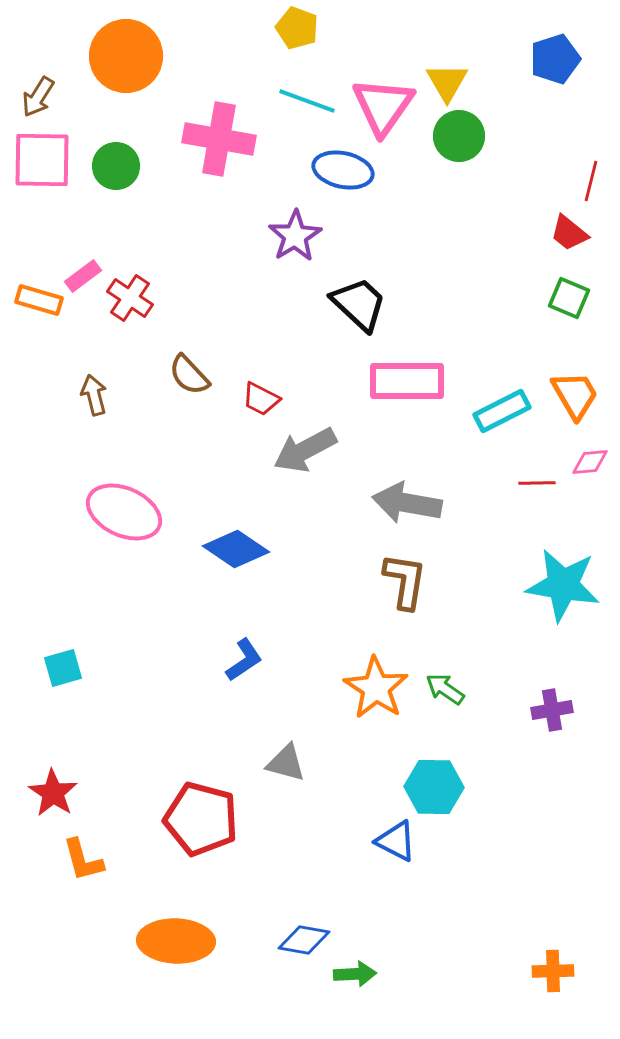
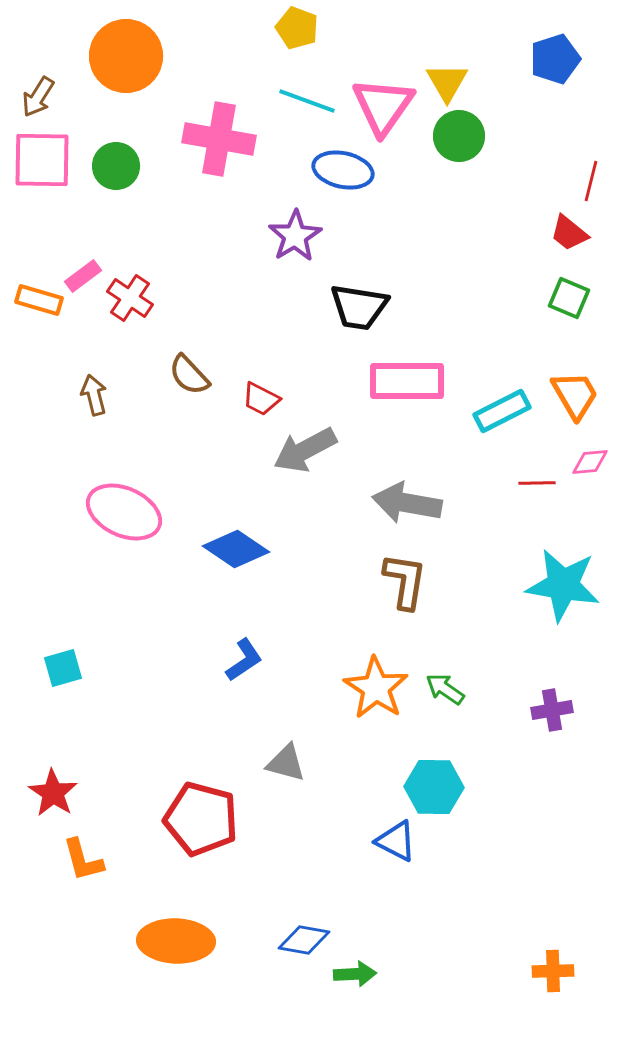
black trapezoid at (359, 304): moved 3 px down; rotated 146 degrees clockwise
